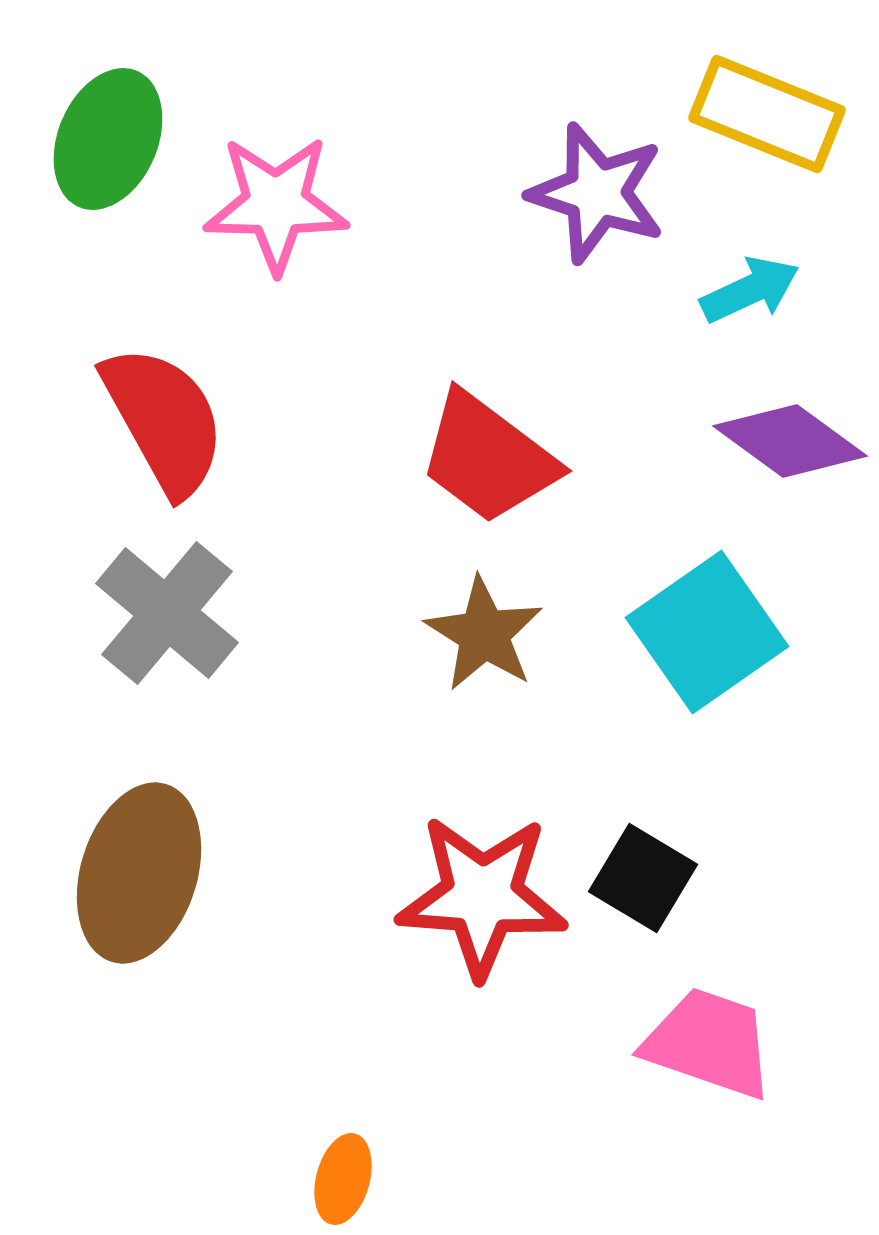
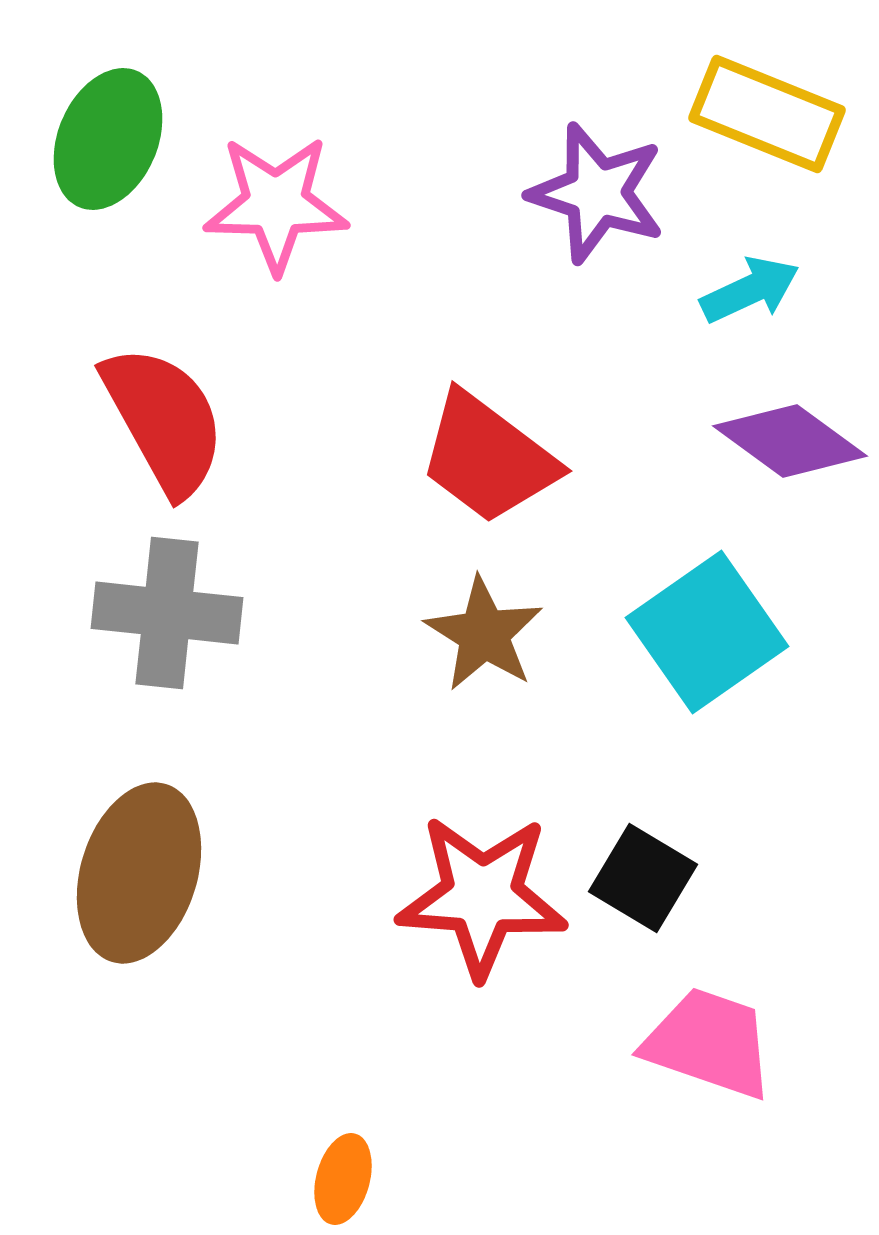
gray cross: rotated 34 degrees counterclockwise
